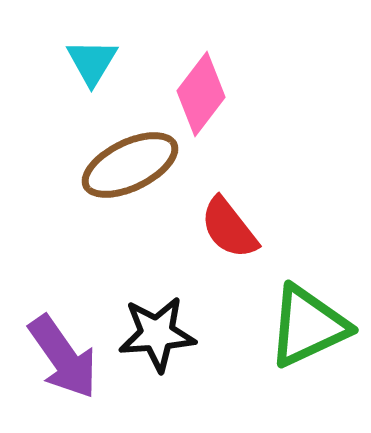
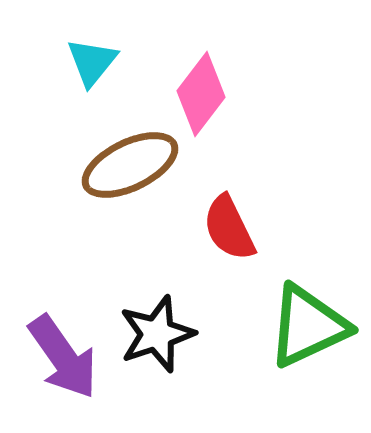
cyan triangle: rotated 8 degrees clockwise
red semicircle: rotated 12 degrees clockwise
black star: rotated 14 degrees counterclockwise
